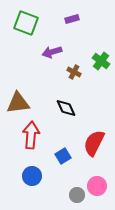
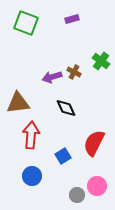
purple arrow: moved 25 px down
